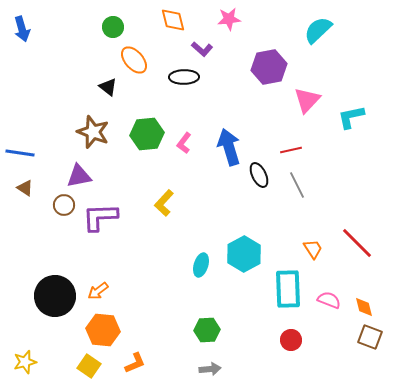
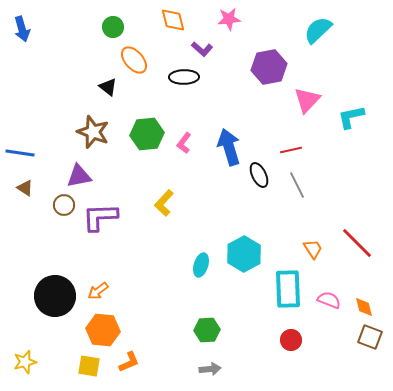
orange L-shape at (135, 363): moved 6 px left, 1 px up
yellow square at (89, 366): rotated 25 degrees counterclockwise
